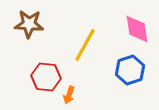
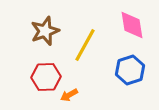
brown star: moved 16 px right, 7 px down; rotated 24 degrees counterclockwise
pink diamond: moved 5 px left, 4 px up
red hexagon: rotated 8 degrees counterclockwise
orange arrow: rotated 42 degrees clockwise
